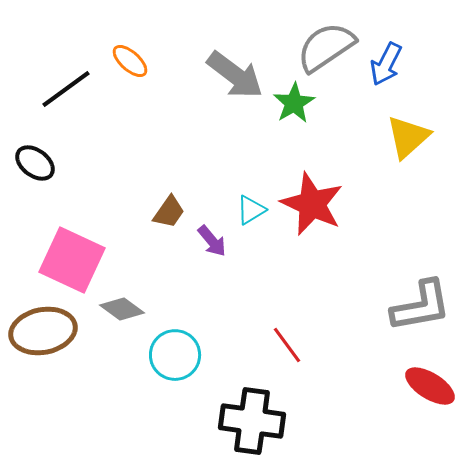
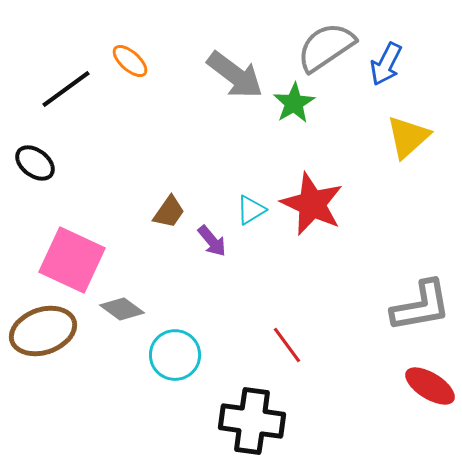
brown ellipse: rotated 8 degrees counterclockwise
